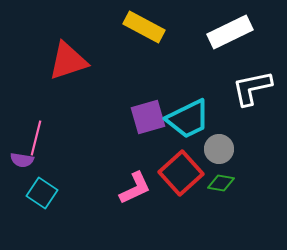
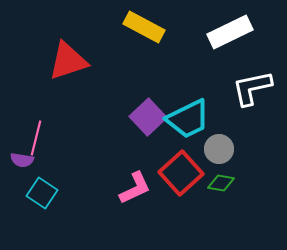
purple square: rotated 27 degrees counterclockwise
